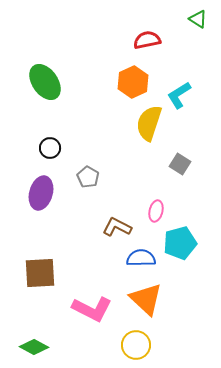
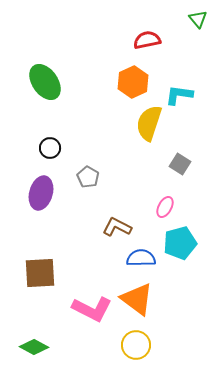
green triangle: rotated 18 degrees clockwise
cyan L-shape: rotated 40 degrees clockwise
pink ellipse: moved 9 px right, 4 px up; rotated 15 degrees clockwise
orange triangle: moved 9 px left; rotated 6 degrees counterclockwise
